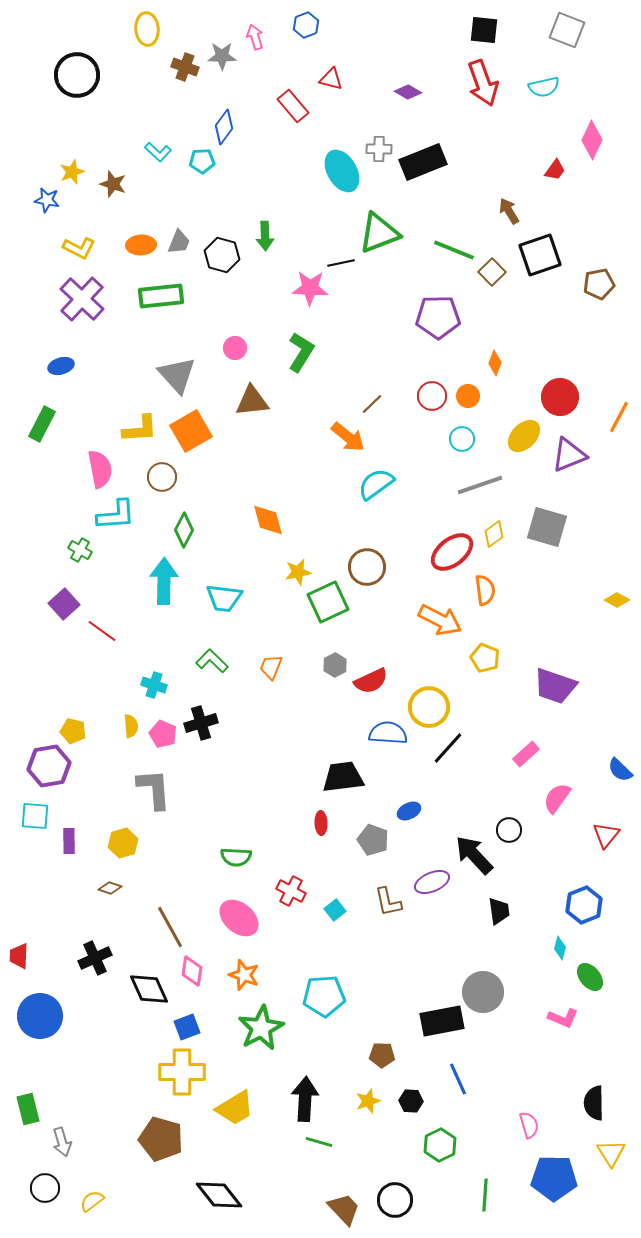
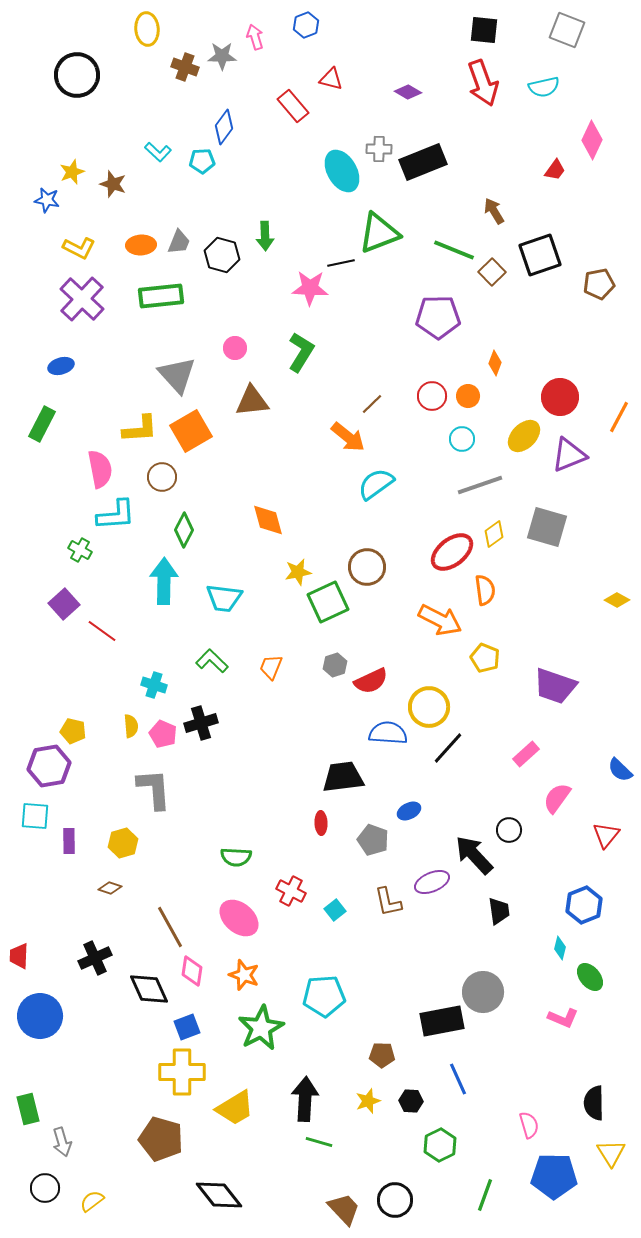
brown arrow at (509, 211): moved 15 px left
gray hexagon at (335, 665): rotated 10 degrees clockwise
blue pentagon at (554, 1178): moved 2 px up
green line at (485, 1195): rotated 16 degrees clockwise
